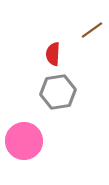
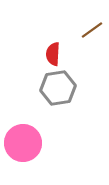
gray hexagon: moved 4 px up
pink circle: moved 1 px left, 2 px down
